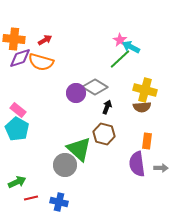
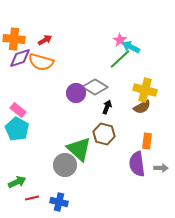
brown semicircle: rotated 24 degrees counterclockwise
red line: moved 1 px right
